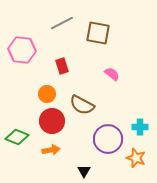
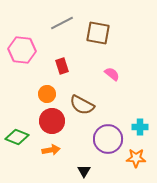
orange star: rotated 18 degrees counterclockwise
